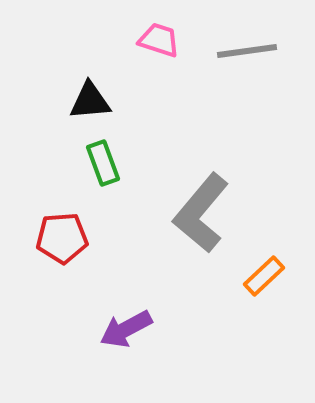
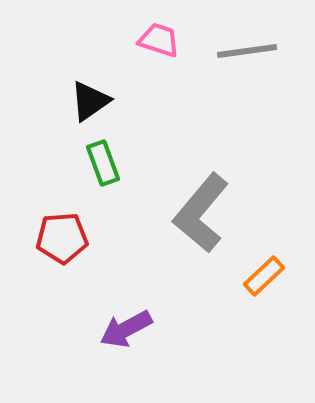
black triangle: rotated 30 degrees counterclockwise
